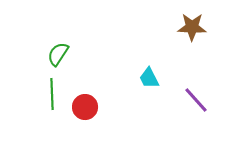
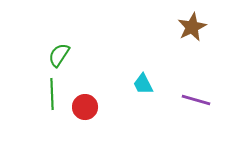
brown star: rotated 28 degrees counterclockwise
green semicircle: moved 1 px right, 1 px down
cyan trapezoid: moved 6 px left, 6 px down
purple line: rotated 32 degrees counterclockwise
